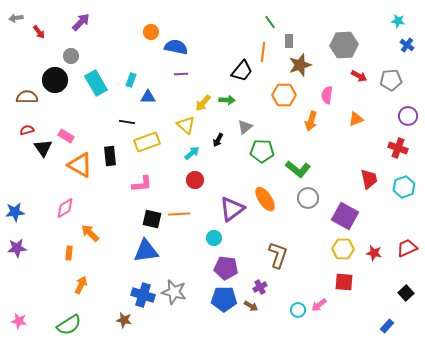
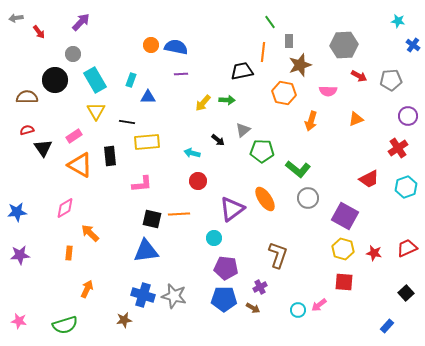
orange circle at (151, 32): moved 13 px down
blue cross at (407, 45): moved 6 px right
gray circle at (71, 56): moved 2 px right, 2 px up
black trapezoid at (242, 71): rotated 140 degrees counterclockwise
cyan rectangle at (96, 83): moved 1 px left, 3 px up
orange hexagon at (284, 95): moved 2 px up; rotated 10 degrees clockwise
pink semicircle at (327, 95): moved 1 px right, 4 px up; rotated 96 degrees counterclockwise
yellow triangle at (186, 125): moved 90 px left, 14 px up; rotated 18 degrees clockwise
gray triangle at (245, 127): moved 2 px left, 3 px down
pink rectangle at (66, 136): moved 8 px right; rotated 63 degrees counterclockwise
black arrow at (218, 140): rotated 80 degrees counterclockwise
yellow rectangle at (147, 142): rotated 15 degrees clockwise
red cross at (398, 148): rotated 36 degrees clockwise
cyan arrow at (192, 153): rotated 126 degrees counterclockwise
red trapezoid at (369, 179): rotated 75 degrees clockwise
red circle at (195, 180): moved 3 px right, 1 px down
cyan hexagon at (404, 187): moved 2 px right
blue star at (15, 212): moved 2 px right
purple star at (17, 248): moved 3 px right, 7 px down
yellow hexagon at (343, 249): rotated 15 degrees clockwise
orange arrow at (81, 285): moved 6 px right, 4 px down
gray star at (174, 292): moved 4 px down
brown arrow at (251, 306): moved 2 px right, 2 px down
brown star at (124, 320): rotated 21 degrees counterclockwise
green semicircle at (69, 325): moved 4 px left; rotated 15 degrees clockwise
